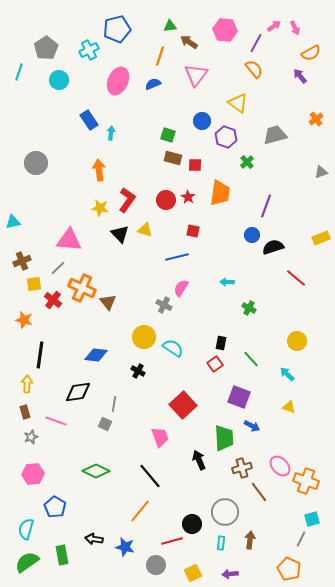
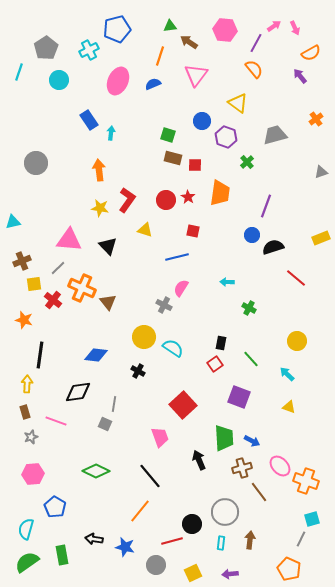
black triangle at (120, 234): moved 12 px left, 12 px down
blue arrow at (252, 426): moved 15 px down
